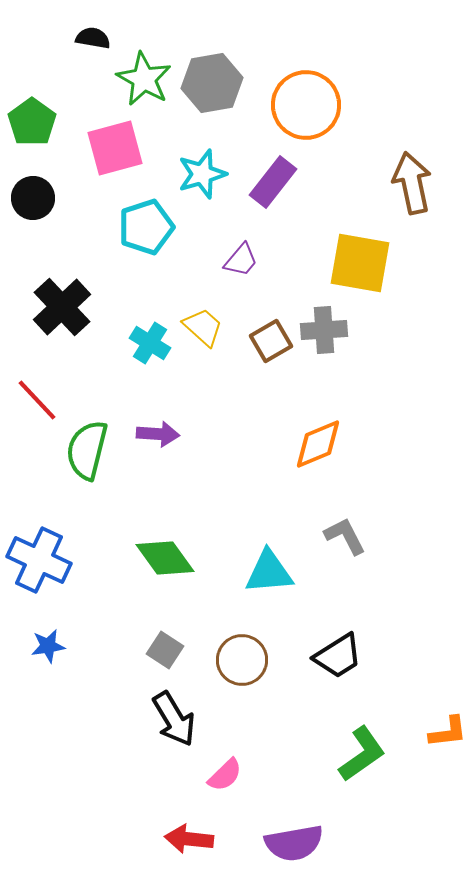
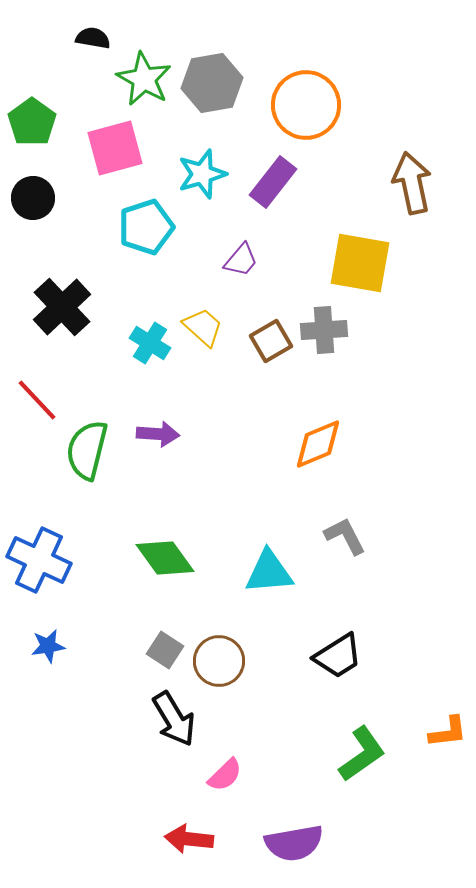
brown circle: moved 23 px left, 1 px down
